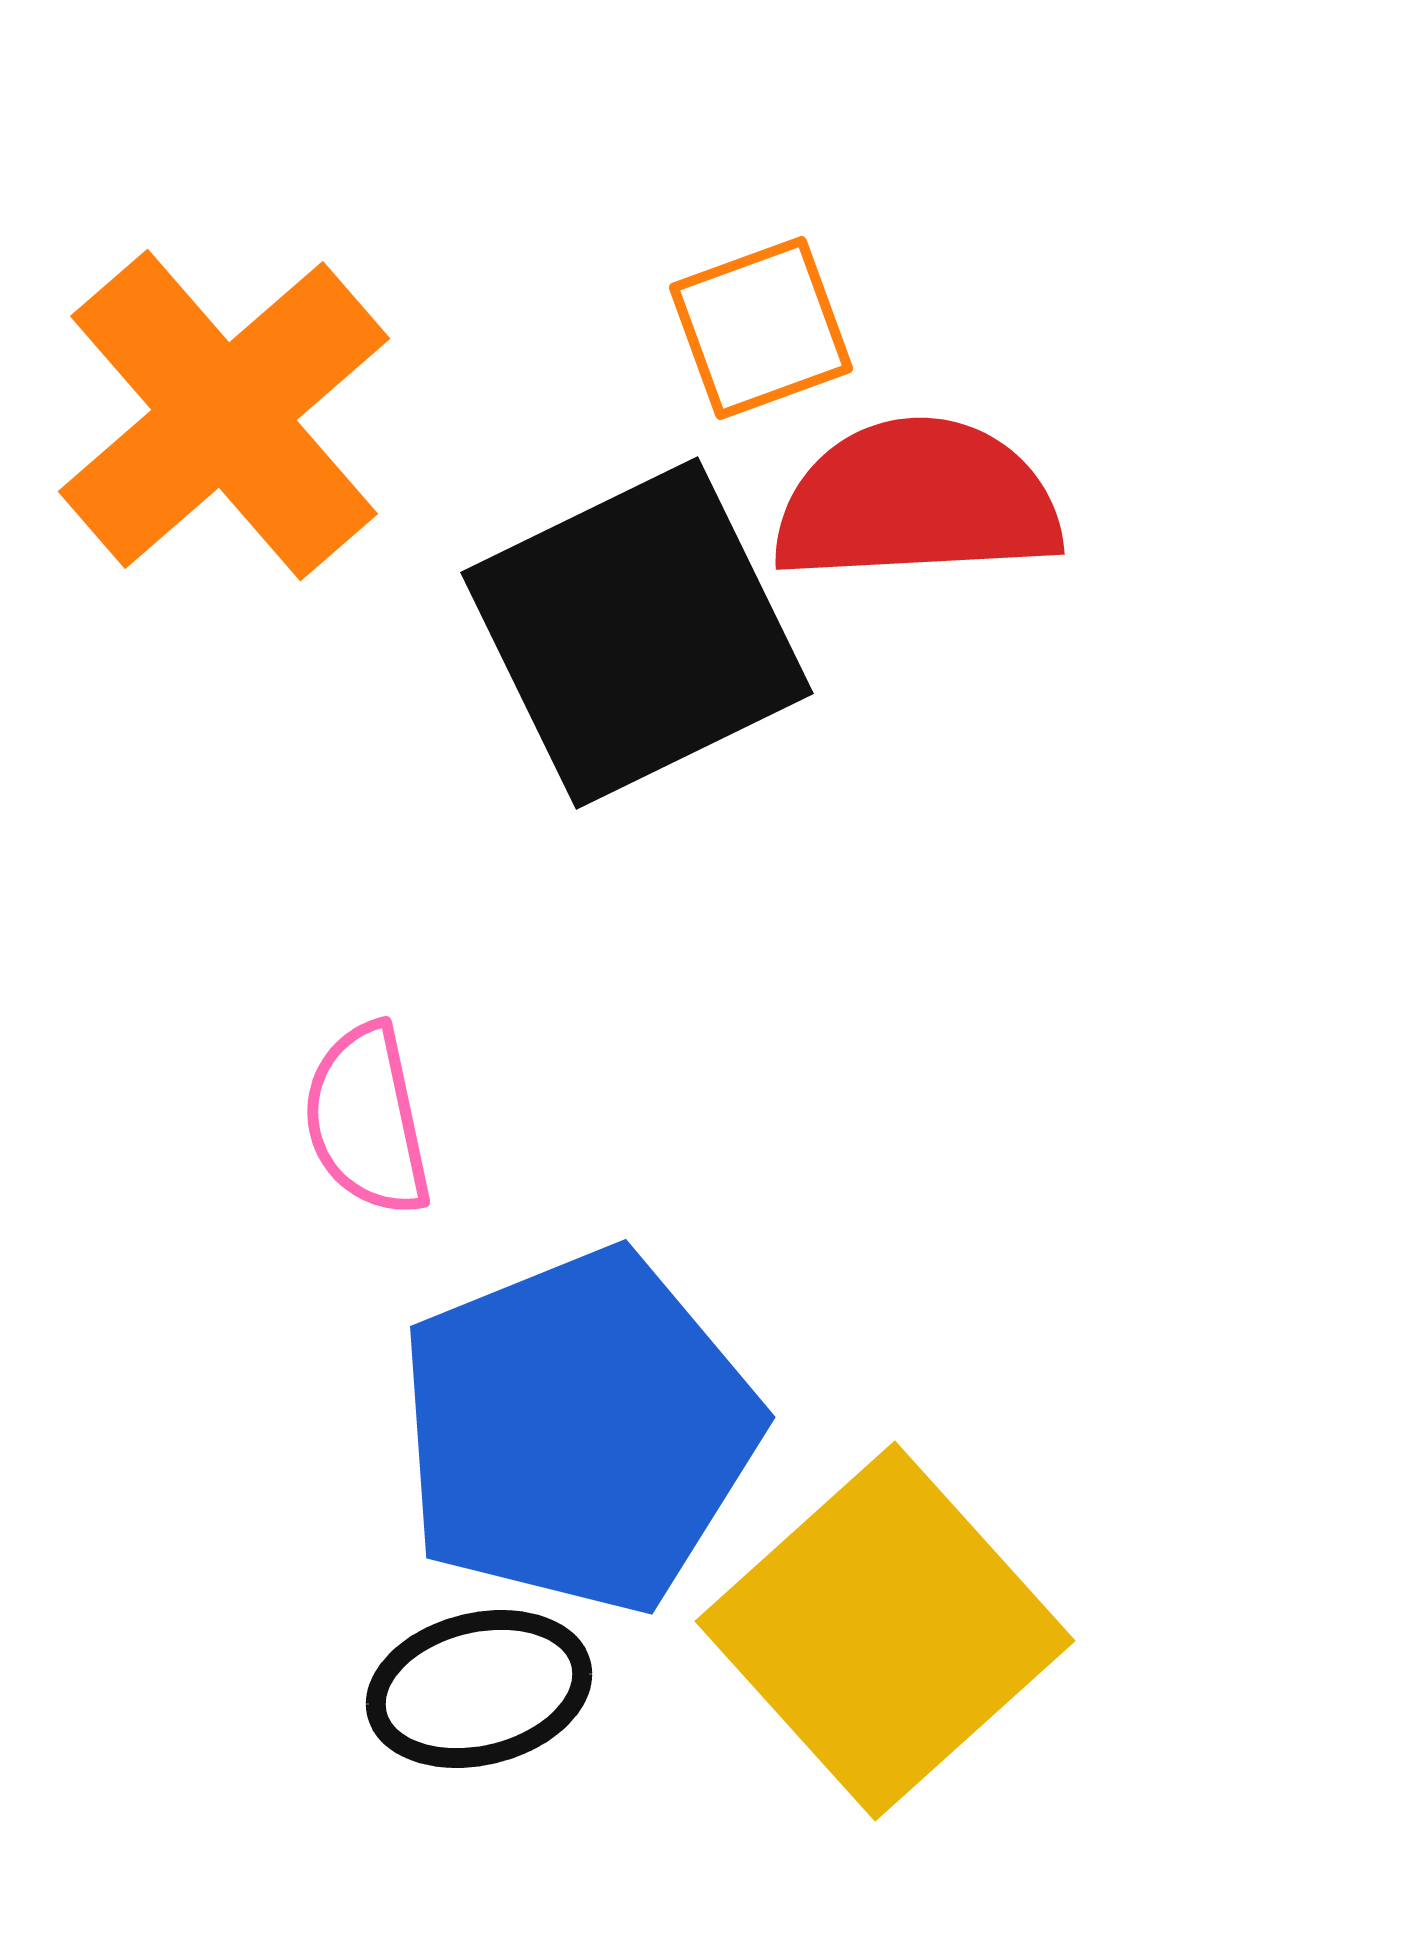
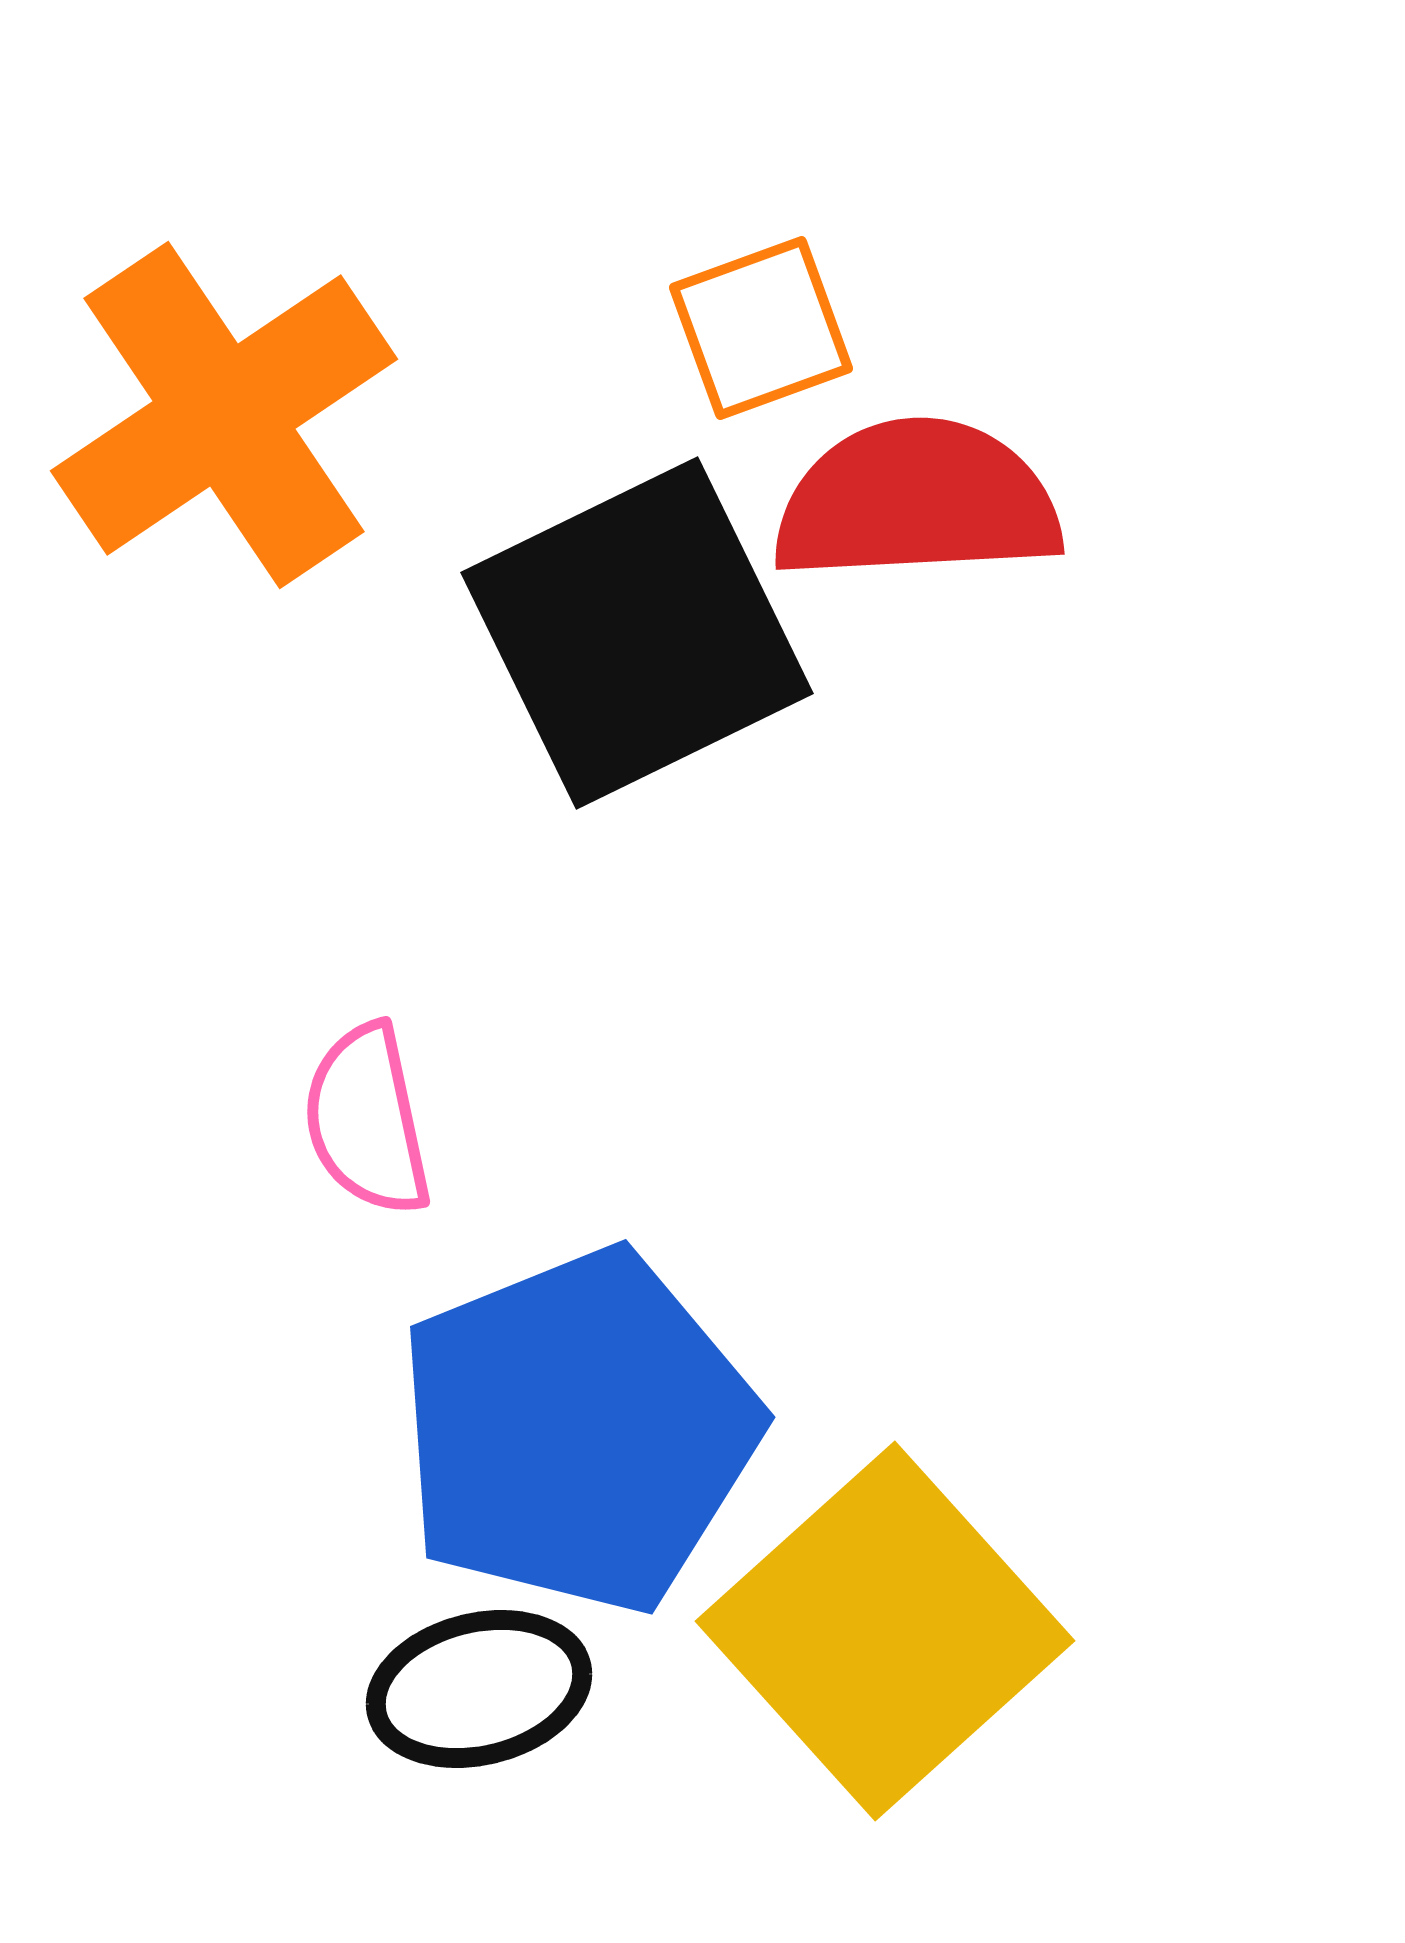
orange cross: rotated 7 degrees clockwise
